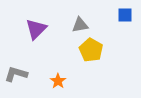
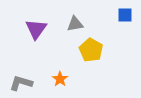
gray triangle: moved 5 px left, 1 px up
purple triangle: rotated 10 degrees counterclockwise
gray L-shape: moved 5 px right, 9 px down
orange star: moved 2 px right, 2 px up
